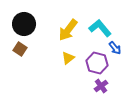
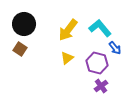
yellow triangle: moved 1 px left
